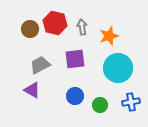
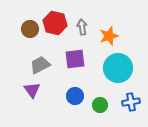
purple triangle: rotated 24 degrees clockwise
